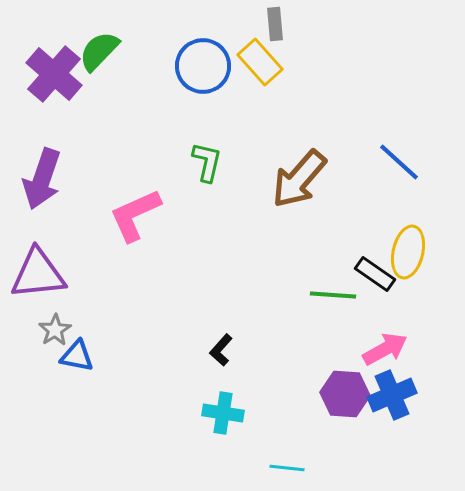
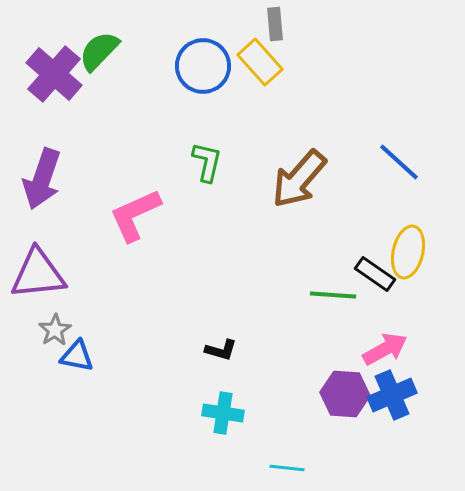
black L-shape: rotated 116 degrees counterclockwise
